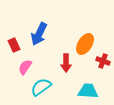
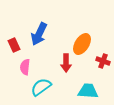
orange ellipse: moved 3 px left
pink semicircle: rotated 28 degrees counterclockwise
